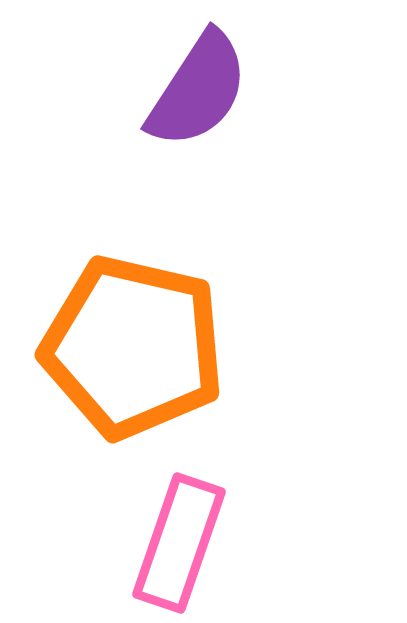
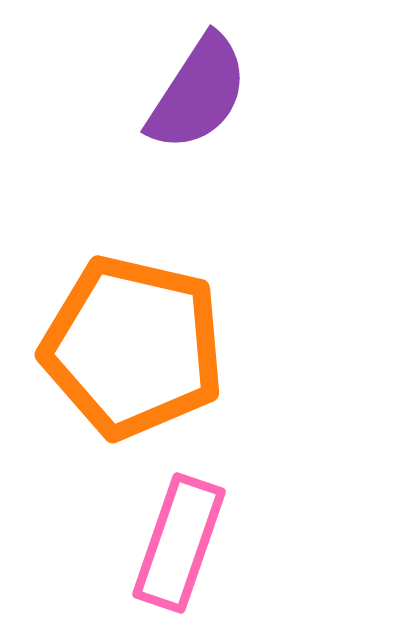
purple semicircle: moved 3 px down
